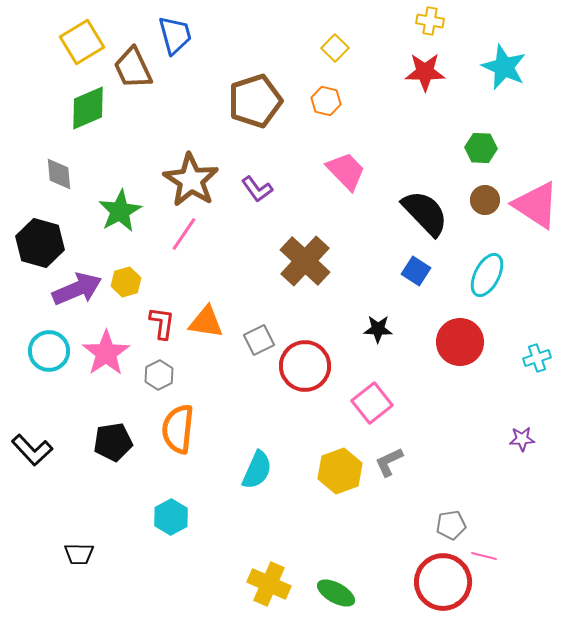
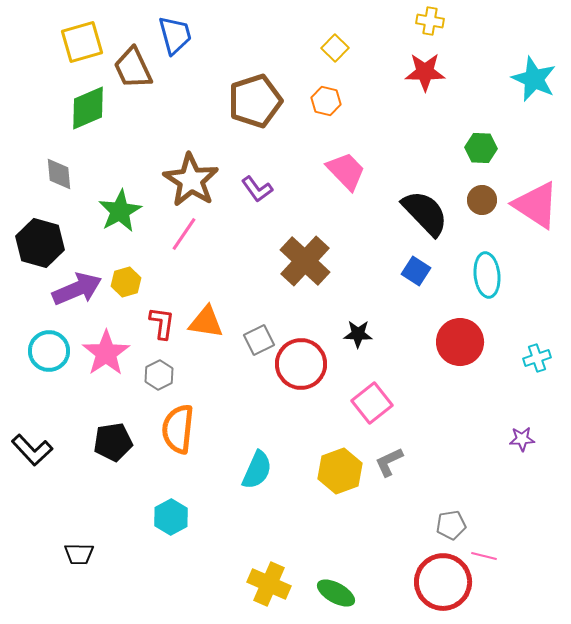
yellow square at (82, 42): rotated 15 degrees clockwise
cyan star at (504, 67): moved 30 px right, 12 px down
brown circle at (485, 200): moved 3 px left
cyan ellipse at (487, 275): rotated 33 degrees counterclockwise
black star at (378, 329): moved 20 px left, 5 px down
red circle at (305, 366): moved 4 px left, 2 px up
